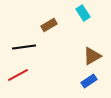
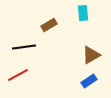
cyan rectangle: rotated 28 degrees clockwise
brown triangle: moved 1 px left, 1 px up
